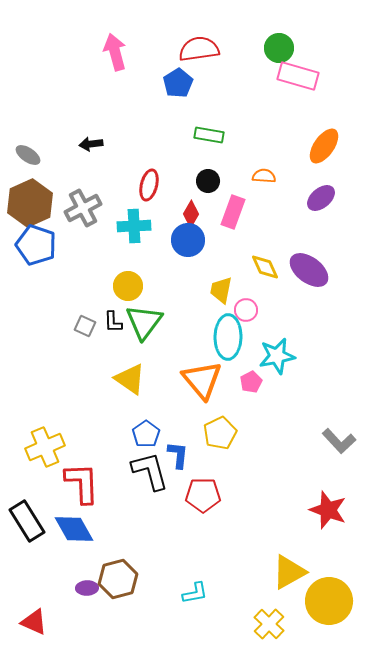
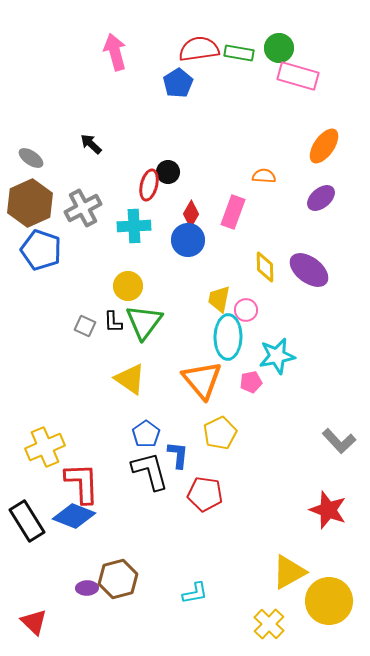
green rectangle at (209, 135): moved 30 px right, 82 px up
black arrow at (91, 144): rotated 50 degrees clockwise
gray ellipse at (28, 155): moved 3 px right, 3 px down
black circle at (208, 181): moved 40 px left, 9 px up
blue pentagon at (36, 245): moved 5 px right, 5 px down
yellow diamond at (265, 267): rotated 24 degrees clockwise
yellow trapezoid at (221, 290): moved 2 px left, 9 px down
pink pentagon at (251, 382): rotated 15 degrees clockwise
red pentagon at (203, 495): moved 2 px right, 1 px up; rotated 8 degrees clockwise
blue diamond at (74, 529): moved 13 px up; rotated 39 degrees counterclockwise
red triangle at (34, 622): rotated 20 degrees clockwise
